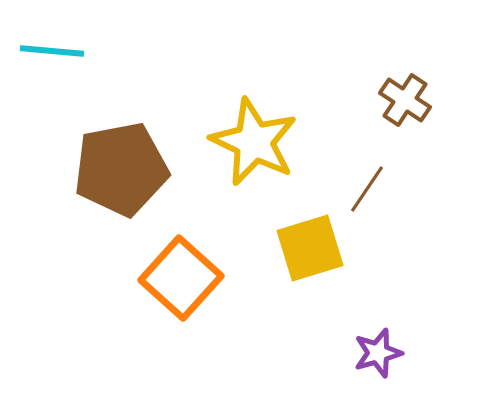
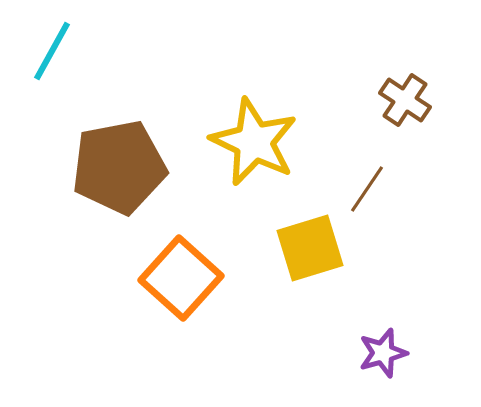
cyan line: rotated 66 degrees counterclockwise
brown pentagon: moved 2 px left, 2 px up
purple star: moved 5 px right
